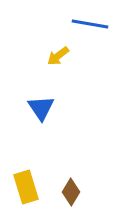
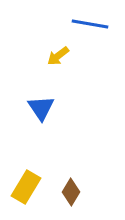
yellow rectangle: rotated 48 degrees clockwise
